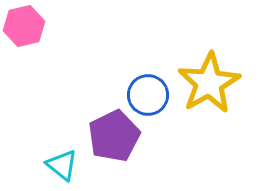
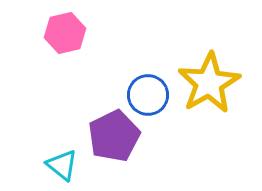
pink hexagon: moved 41 px right, 7 px down
